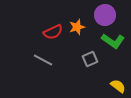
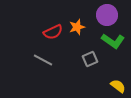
purple circle: moved 2 px right
